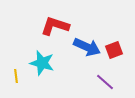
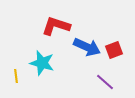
red L-shape: moved 1 px right
